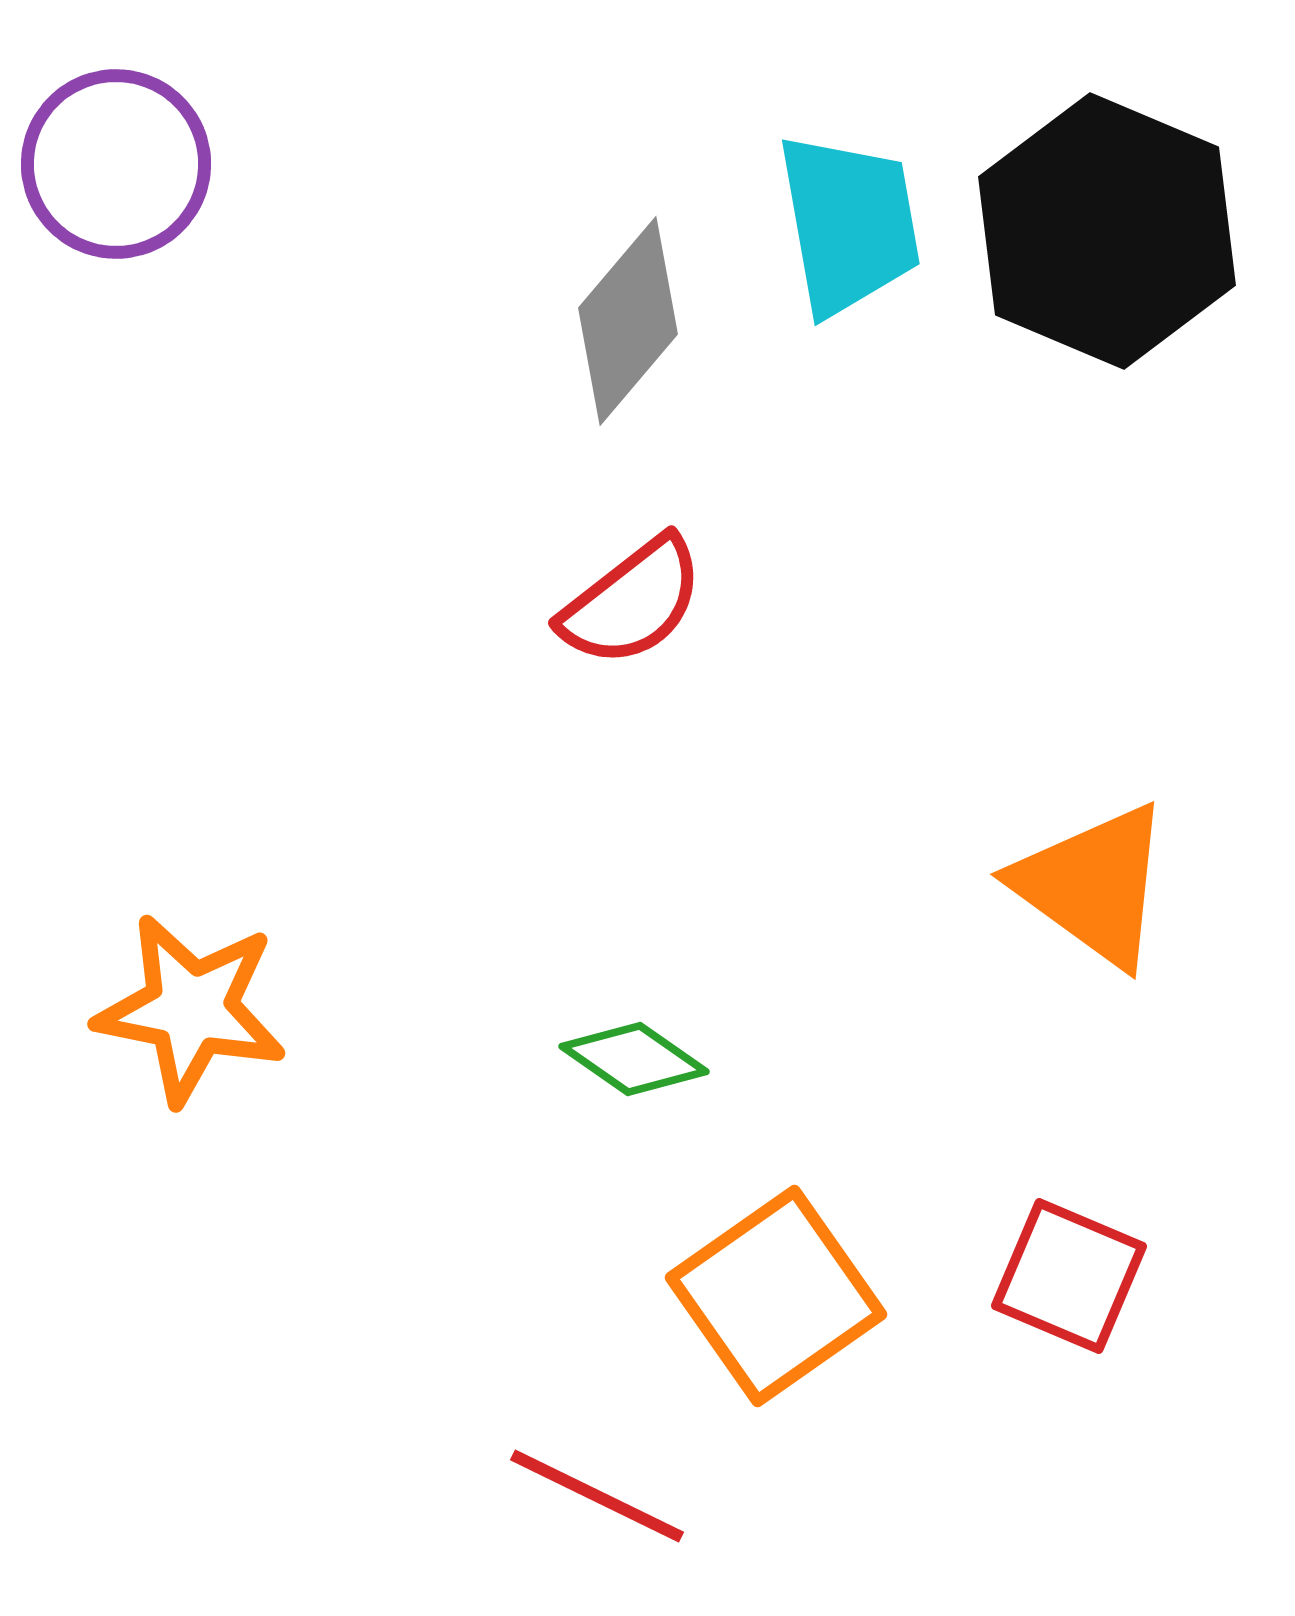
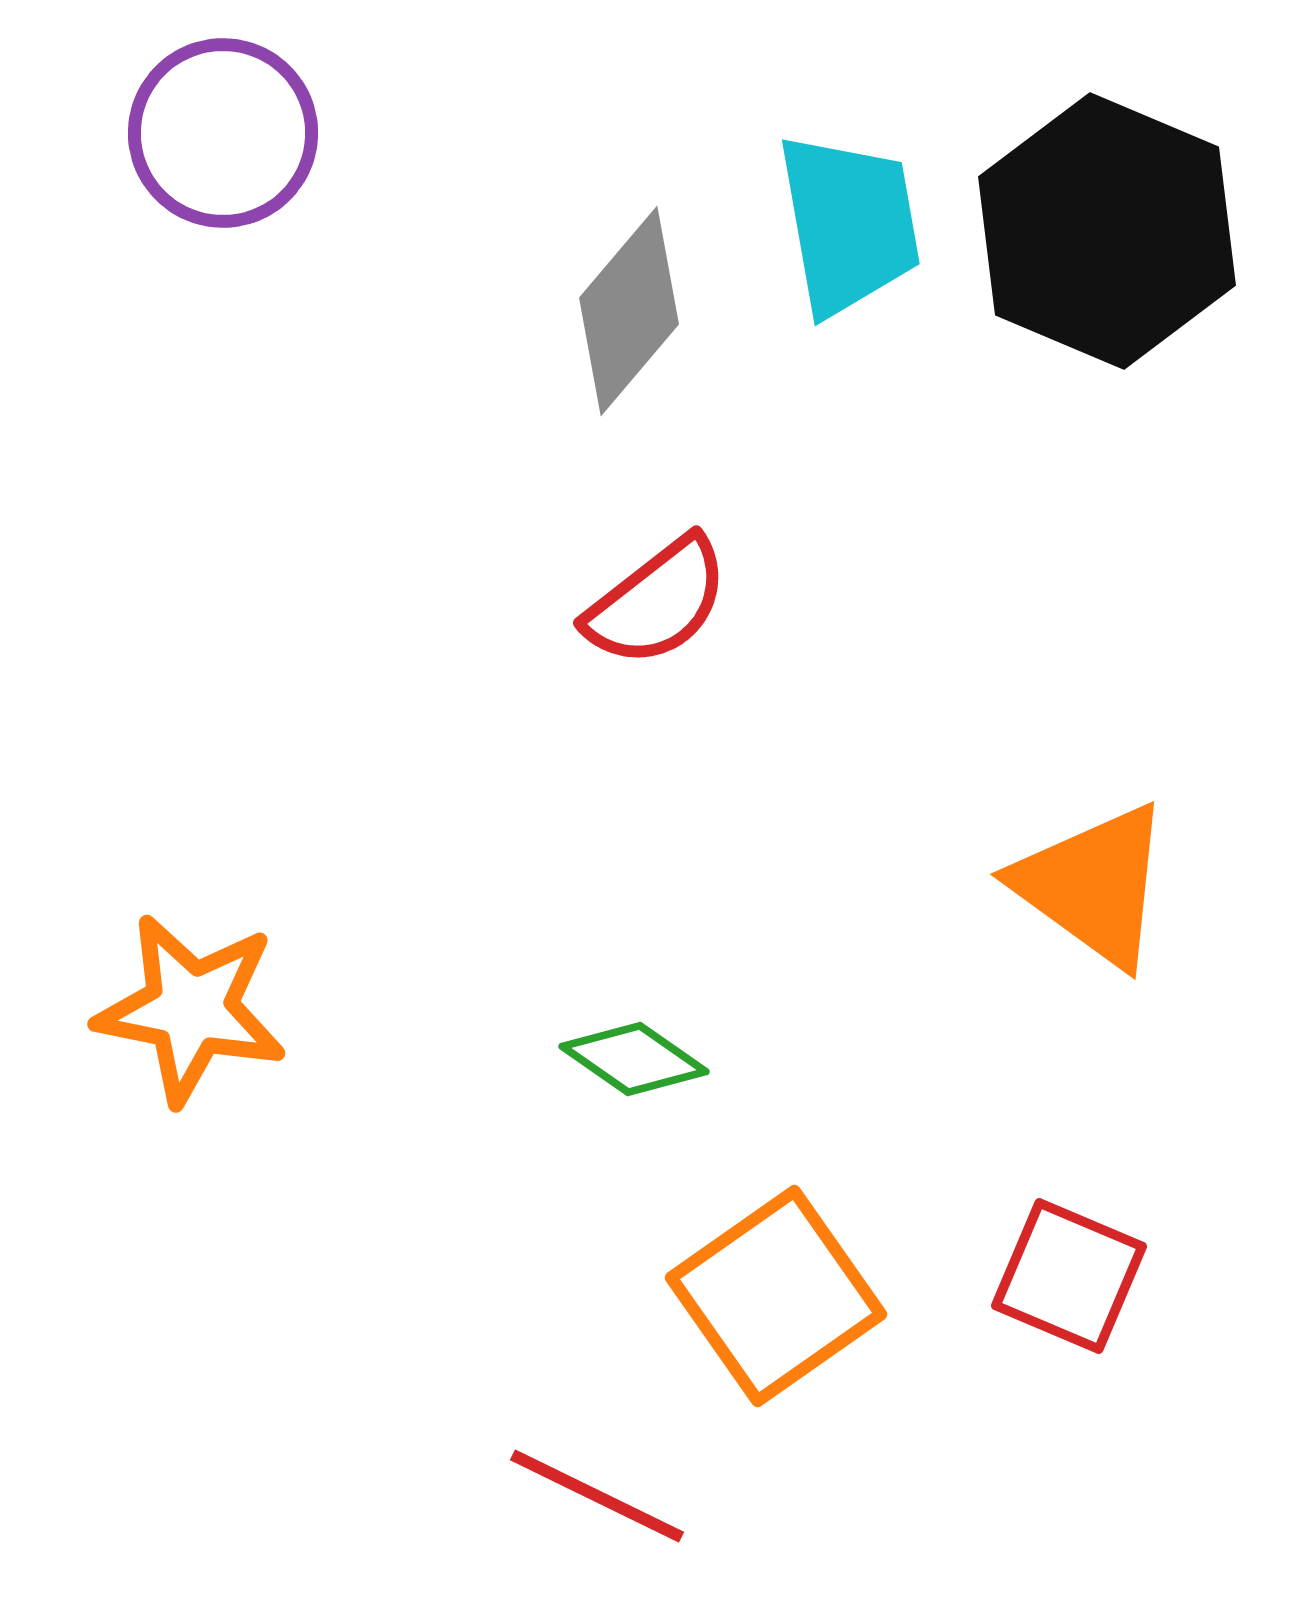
purple circle: moved 107 px right, 31 px up
gray diamond: moved 1 px right, 10 px up
red semicircle: moved 25 px right
